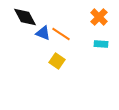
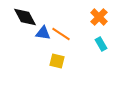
blue triangle: rotated 14 degrees counterclockwise
cyan rectangle: rotated 56 degrees clockwise
yellow square: rotated 21 degrees counterclockwise
